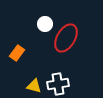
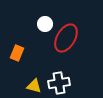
orange rectangle: rotated 14 degrees counterclockwise
white cross: moved 1 px right, 1 px up
